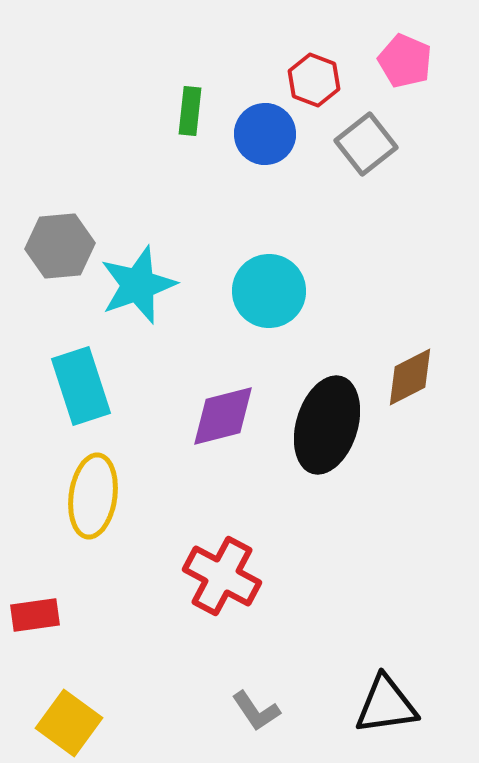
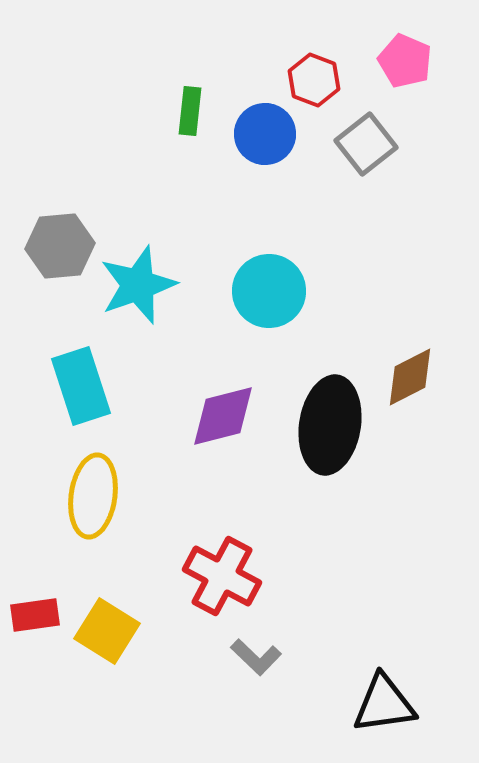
black ellipse: moved 3 px right; rotated 8 degrees counterclockwise
black triangle: moved 2 px left, 1 px up
gray L-shape: moved 54 px up; rotated 12 degrees counterclockwise
yellow square: moved 38 px right, 92 px up; rotated 4 degrees counterclockwise
